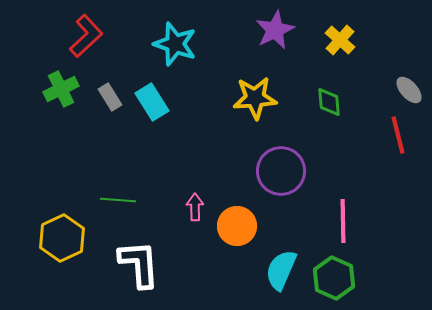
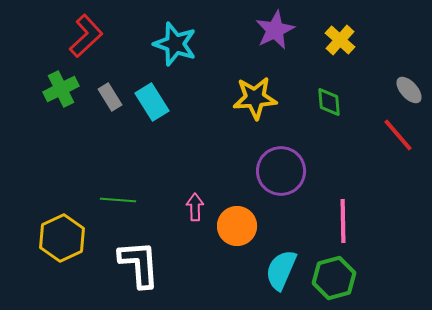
red line: rotated 27 degrees counterclockwise
green hexagon: rotated 21 degrees clockwise
